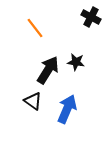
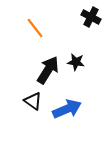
blue arrow: rotated 44 degrees clockwise
